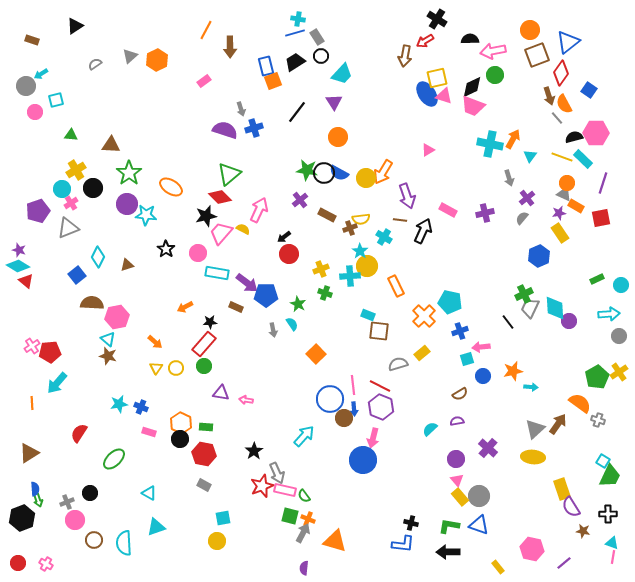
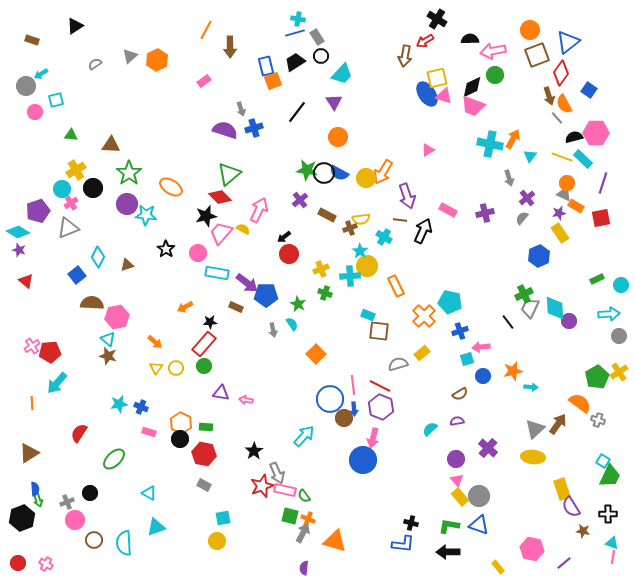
cyan diamond at (18, 266): moved 34 px up
